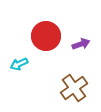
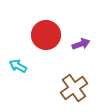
red circle: moved 1 px up
cyan arrow: moved 1 px left, 2 px down; rotated 54 degrees clockwise
